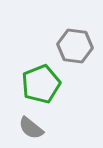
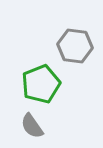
gray semicircle: moved 1 px right, 2 px up; rotated 16 degrees clockwise
